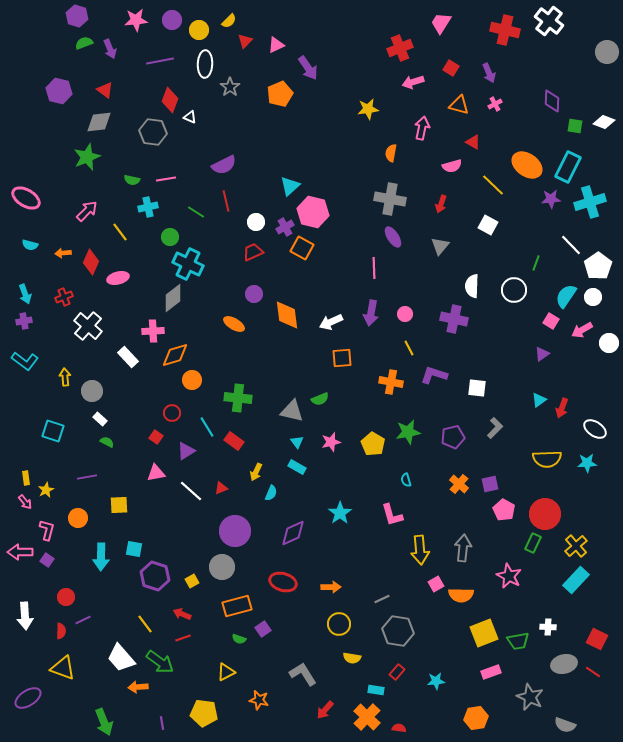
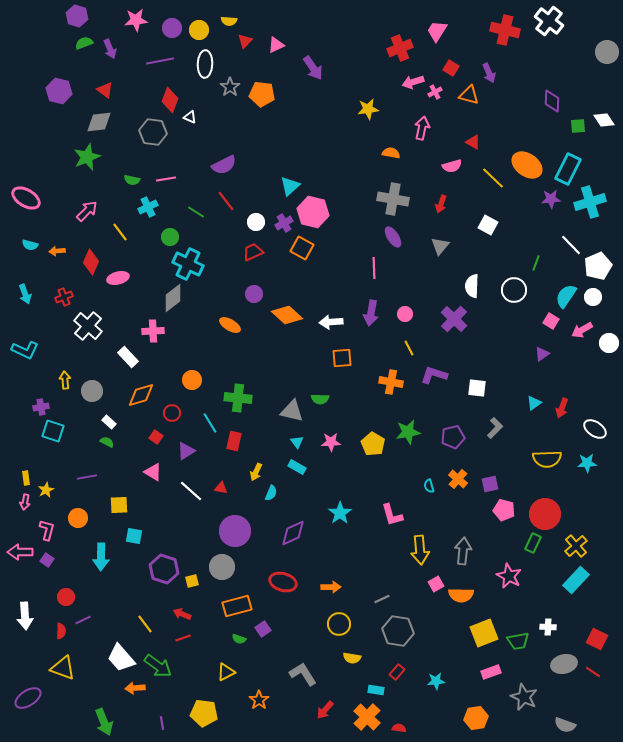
purple circle at (172, 20): moved 8 px down
yellow semicircle at (229, 21): rotated 49 degrees clockwise
pink trapezoid at (441, 23): moved 4 px left, 8 px down
purple arrow at (308, 68): moved 5 px right
orange pentagon at (280, 94): moved 18 px left; rotated 30 degrees clockwise
pink cross at (495, 104): moved 60 px left, 12 px up
orange triangle at (459, 105): moved 10 px right, 10 px up
white diamond at (604, 122): moved 2 px up; rotated 35 degrees clockwise
green square at (575, 126): moved 3 px right; rotated 14 degrees counterclockwise
orange semicircle at (391, 153): rotated 90 degrees clockwise
cyan rectangle at (568, 167): moved 2 px down
yellow line at (493, 185): moved 7 px up
gray cross at (390, 199): moved 3 px right
red line at (226, 201): rotated 25 degrees counterclockwise
cyan cross at (148, 207): rotated 12 degrees counterclockwise
purple cross at (285, 227): moved 1 px left, 4 px up
orange arrow at (63, 253): moved 6 px left, 2 px up
white pentagon at (598, 266): rotated 12 degrees clockwise
orange diamond at (287, 315): rotated 40 degrees counterclockwise
purple cross at (454, 319): rotated 32 degrees clockwise
purple cross at (24, 321): moved 17 px right, 86 px down
white arrow at (331, 322): rotated 20 degrees clockwise
orange ellipse at (234, 324): moved 4 px left, 1 px down
orange diamond at (175, 355): moved 34 px left, 40 px down
cyan L-shape at (25, 361): moved 11 px up; rotated 12 degrees counterclockwise
yellow arrow at (65, 377): moved 3 px down
green semicircle at (320, 399): rotated 24 degrees clockwise
cyan triangle at (539, 400): moved 5 px left, 3 px down
white rectangle at (100, 419): moved 9 px right, 3 px down
cyan line at (207, 427): moved 3 px right, 4 px up
red rectangle at (234, 441): rotated 66 degrees clockwise
pink star at (331, 442): rotated 12 degrees clockwise
pink triangle at (156, 473): moved 3 px left, 1 px up; rotated 42 degrees clockwise
cyan semicircle at (406, 480): moved 23 px right, 6 px down
orange cross at (459, 484): moved 1 px left, 5 px up
red triangle at (221, 488): rotated 32 degrees clockwise
pink arrow at (25, 502): rotated 49 degrees clockwise
pink pentagon at (504, 510): rotated 15 degrees counterclockwise
gray arrow at (463, 548): moved 3 px down
cyan square at (134, 549): moved 13 px up
purple hexagon at (155, 576): moved 9 px right, 7 px up
yellow square at (192, 581): rotated 16 degrees clockwise
green arrow at (160, 662): moved 2 px left, 4 px down
orange arrow at (138, 687): moved 3 px left, 1 px down
gray star at (530, 697): moved 6 px left
orange star at (259, 700): rotated 24 degrees clockwise
